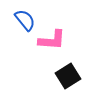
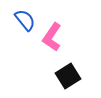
pink L-shape: moved 3 px up; rotated 120 degrees clockwise
